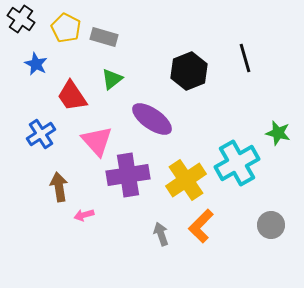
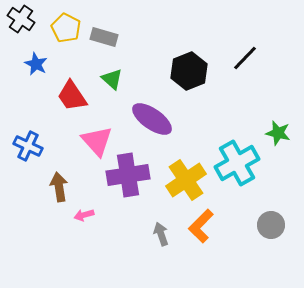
black line: rotated 60 degrees clockwise
green triangle: rotated 40 degrees counterclockwise
blue cross: moved 13 px left, 12 px down; rotated 32 degrees counterclockwise
